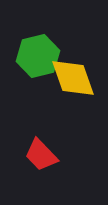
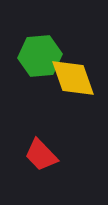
green hexagon: moved 2 px right; rotated 9 degrees clockwise
